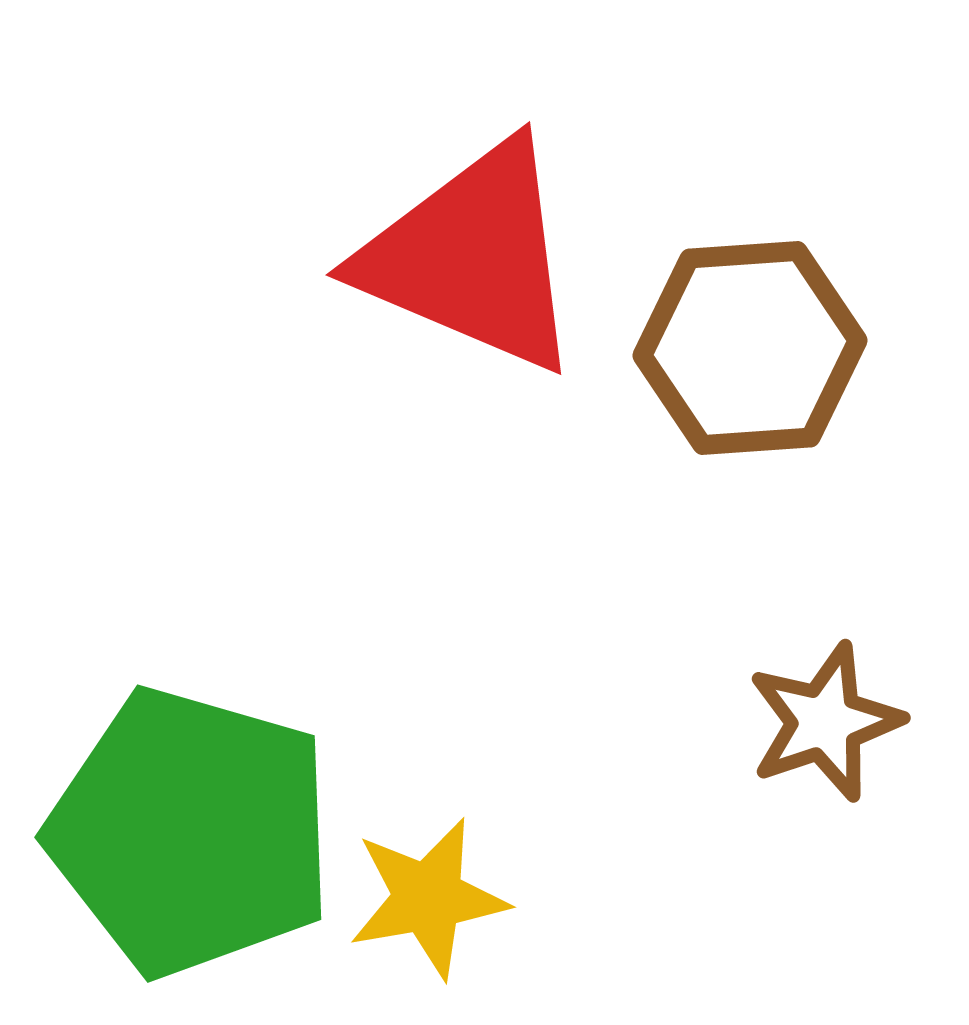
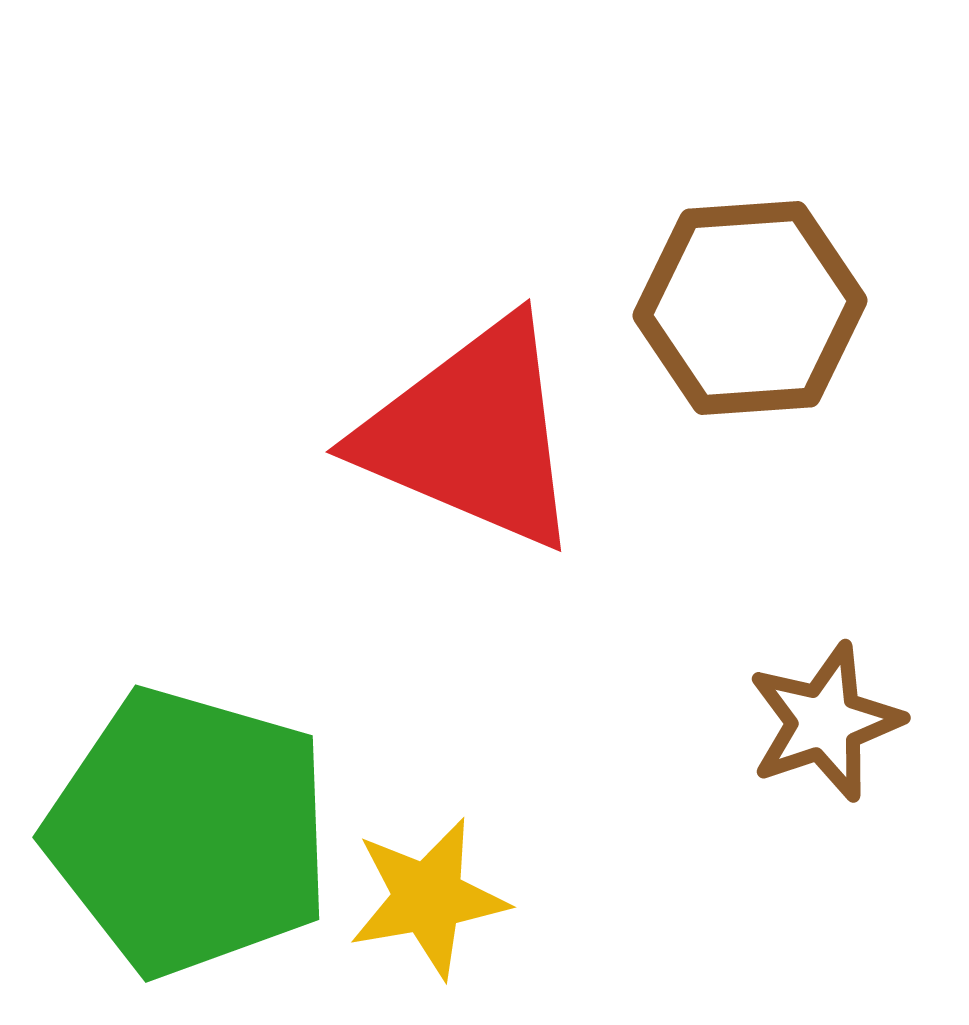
red triangle: moved 177 px down
brown hexagon: moved 40 px up
green pentagon: moved 2 px left
